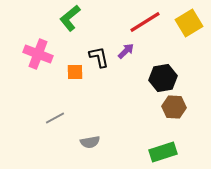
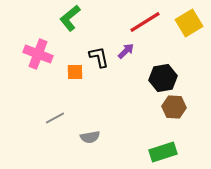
gray semicircle: moved 5 px up
